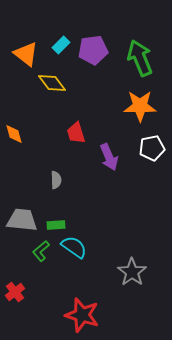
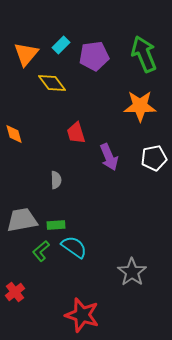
purple pentagon: moved 1 px right, 6 px down
orange triangle: rotated 32 degrees clockwise
green arrow: moved 4 px right, 4 px up
white pentagon: moved 2 px right, 10 px down
gray trapezoid: rotated 16 degrees counterclockwise
